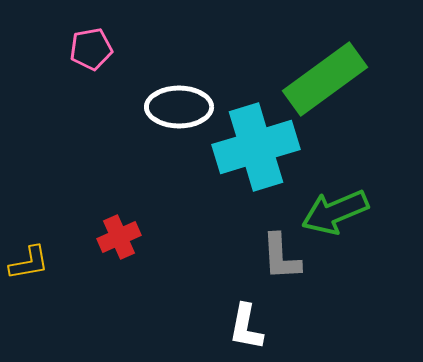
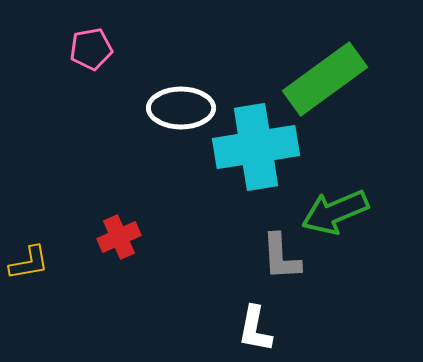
white ellipse: moved 2 px right, 1 px down
cyan cross: rotated 8 degrees clockwise
white L-shape: moved 9 px right, 2 px down
